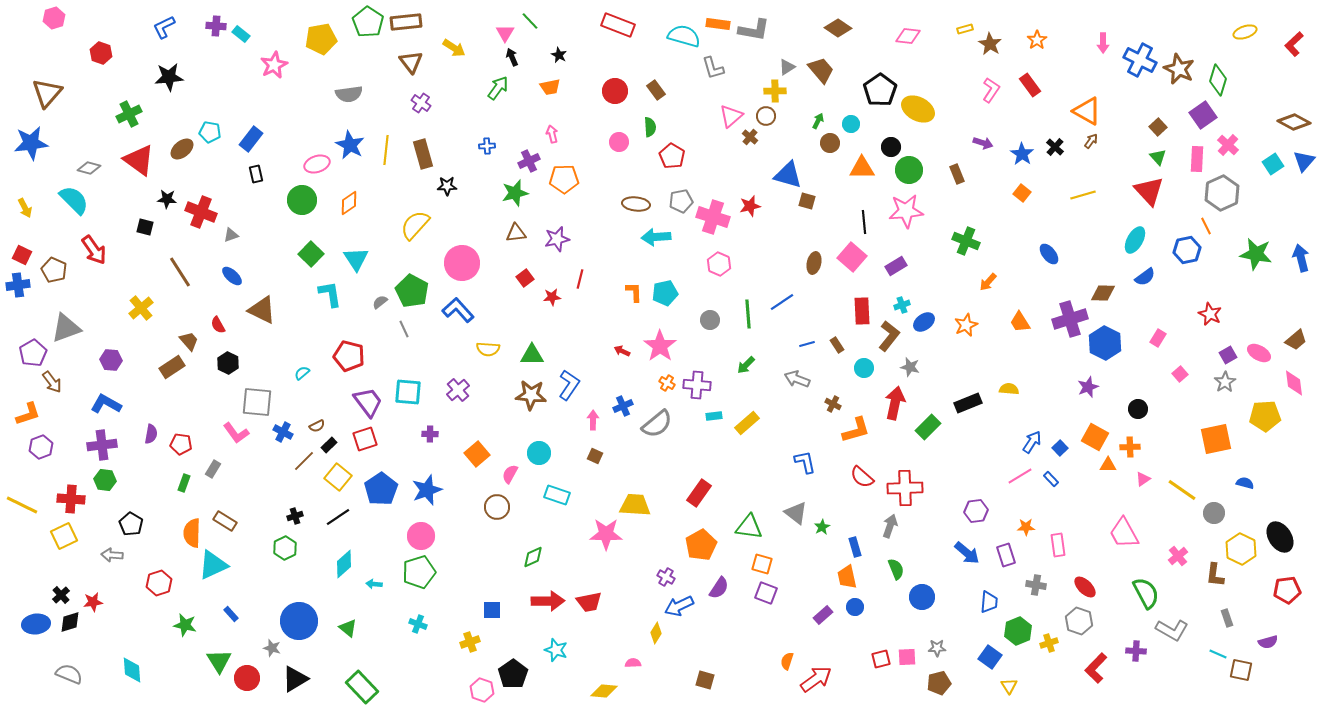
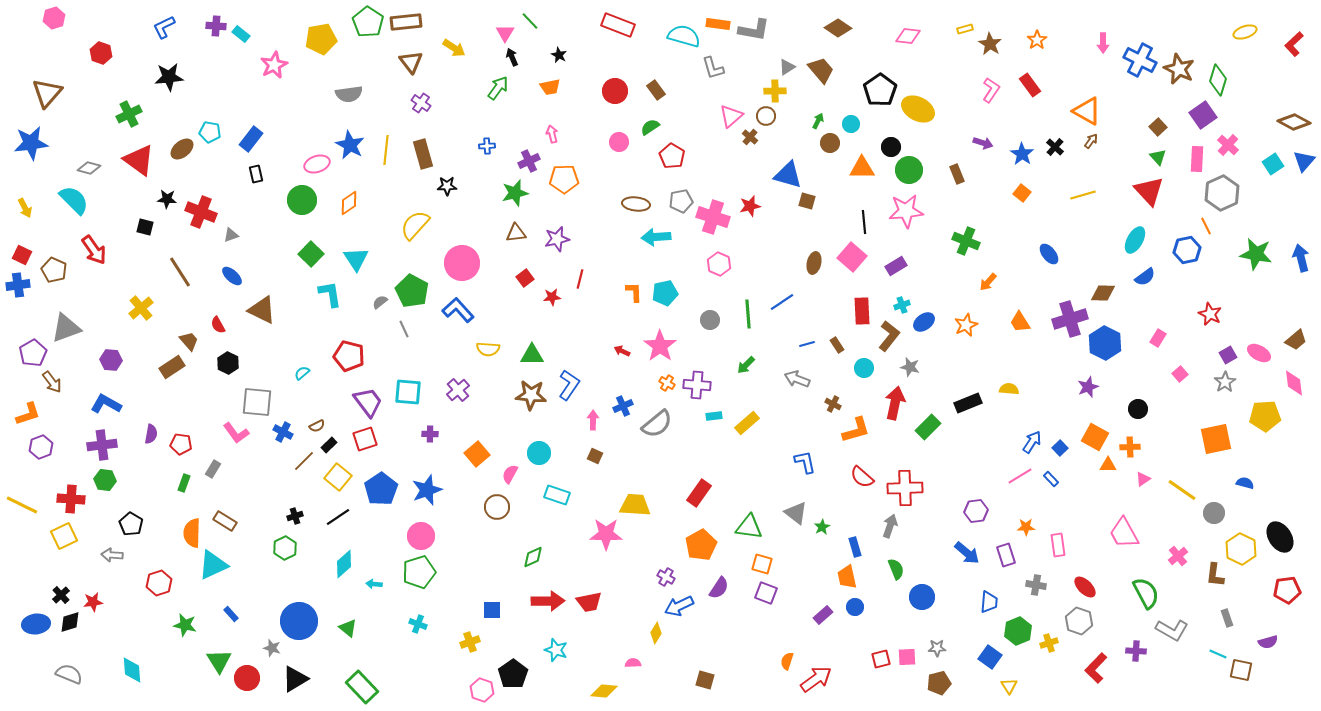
green semicircle at (650, 127): rotated 120 degrees counterclockwise
